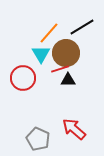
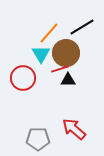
gray pentagon: rotated 25 degrees counterclockwise
